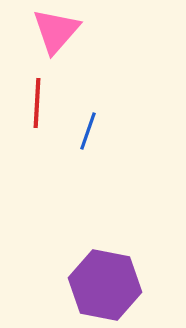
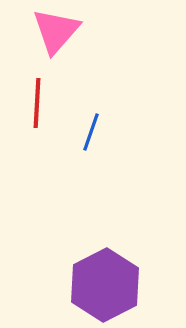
blue line: moved 3 px right, 1 px down
purple hexagon: rotated 22 degrees clockwise
